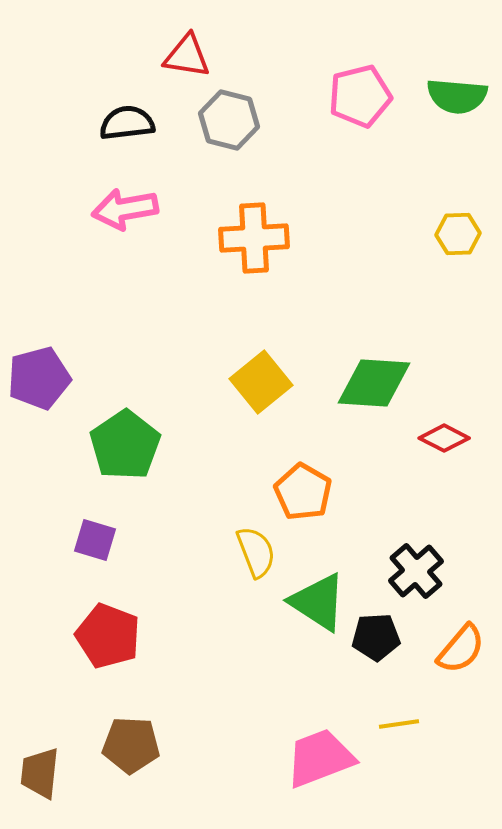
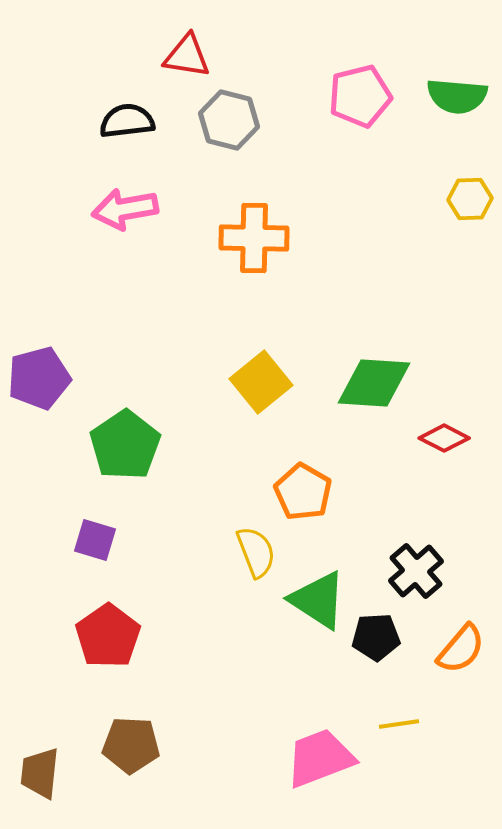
black semicircle: moved 2 px up
yellow hexagon: moved 12 px right, 35 px up
orange cross: rotated 4 degrees clockwise
green triangle: moved 2 px up
red pentagon: rotated 16 degrees clockwise
